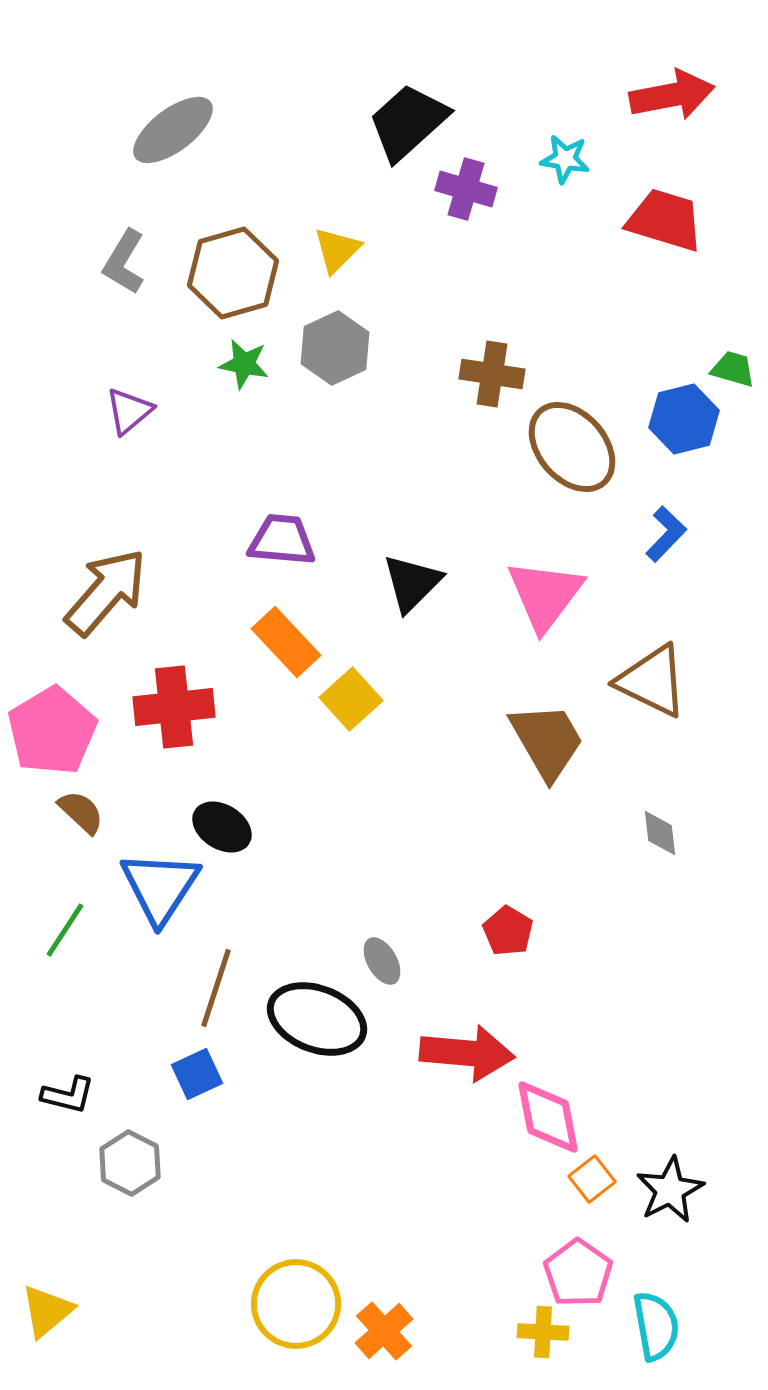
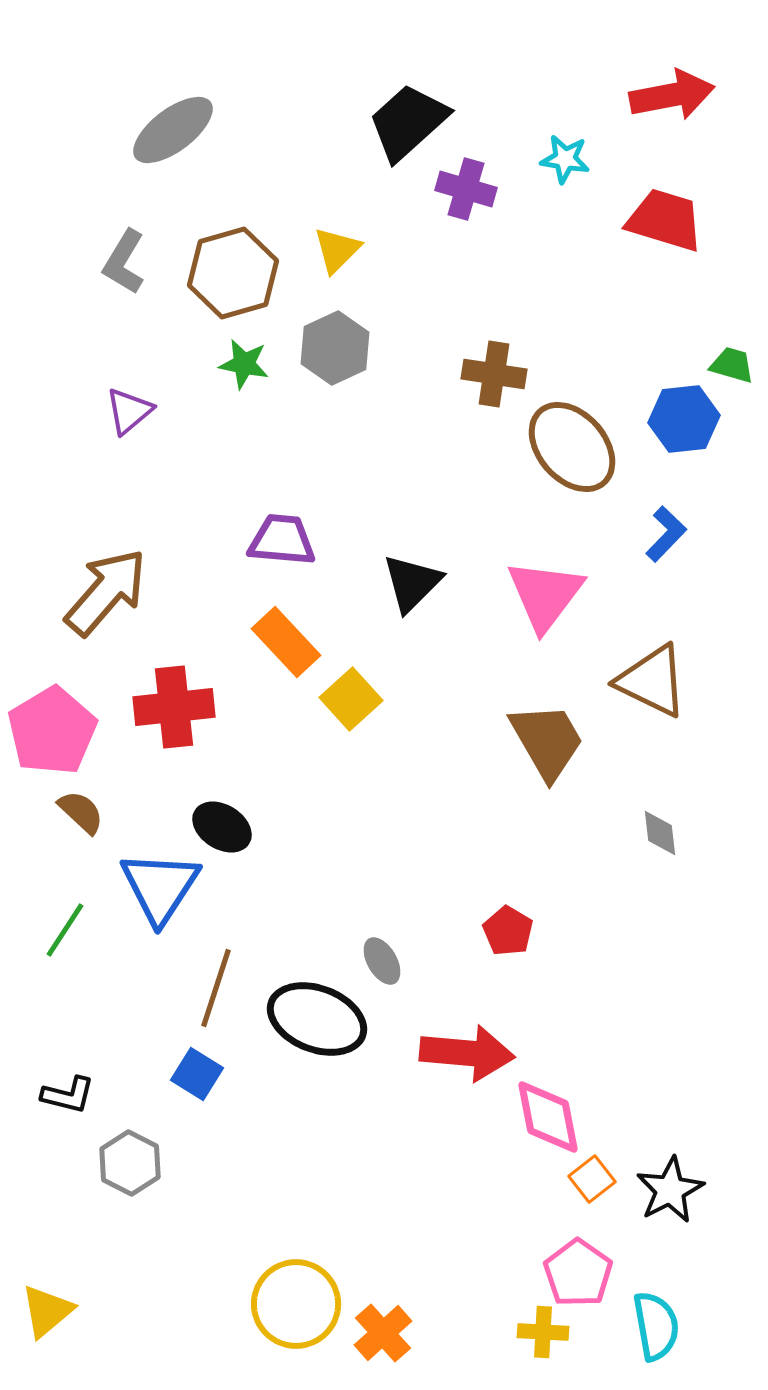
green trapezoid at (733, 369): moved 1 px left, 4 px up
brown cross at (492, 374): moved 2 px right
blue hexagon at (684, 419): rotated 8 degrees clockwise
blue square at (197, 1074): rotated 33 degrees counterclockwise
orange cross at (384, 1331): moved 1 px left, 2 px down
